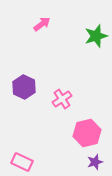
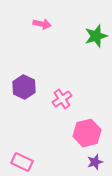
pink arrow: rotated 48 degrees clockwise
